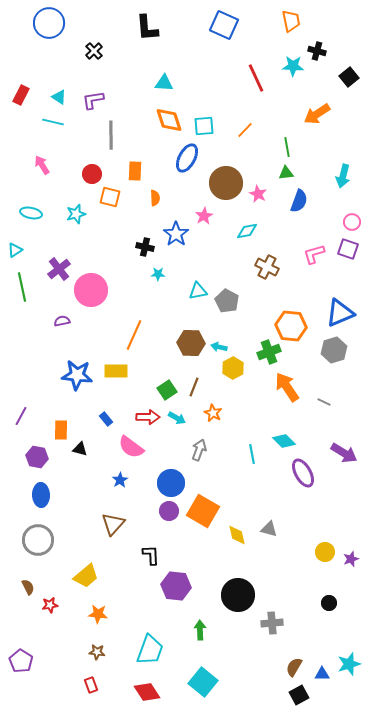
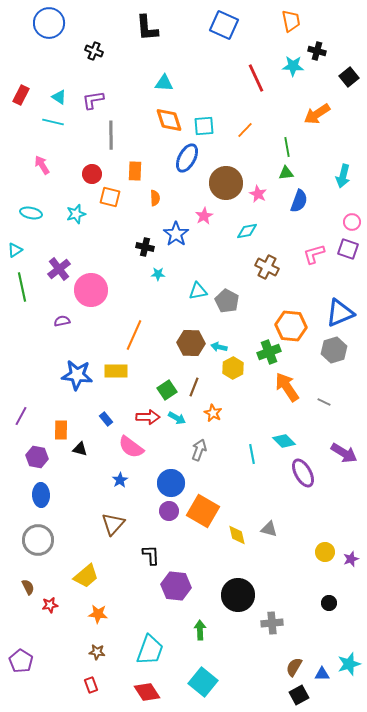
black cross at (94, 51): rotated 24 degrees counterclockwise
